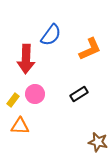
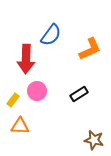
pink circle: moved 2 px right, 3 px up
brown star: moved 4 px left, 2 px up
